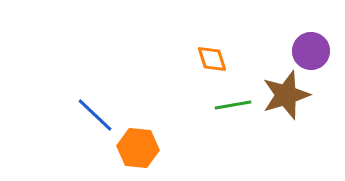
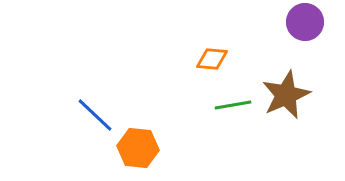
purple circle: moved 6 px left, 29 px up
orange diamond: rotated 68 degrees counterclockwise
brown star: rotated 6 degrees counterclockwise
